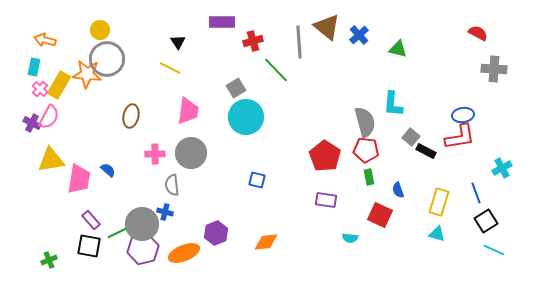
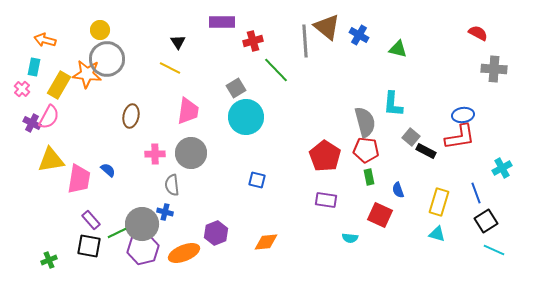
blue cross at (359, 35): rotated 18 degrees counterclockwise
gray line at (299, 42): moved 6 px right, 1 px up
pink cross at (40, 89): moved 18 px left
